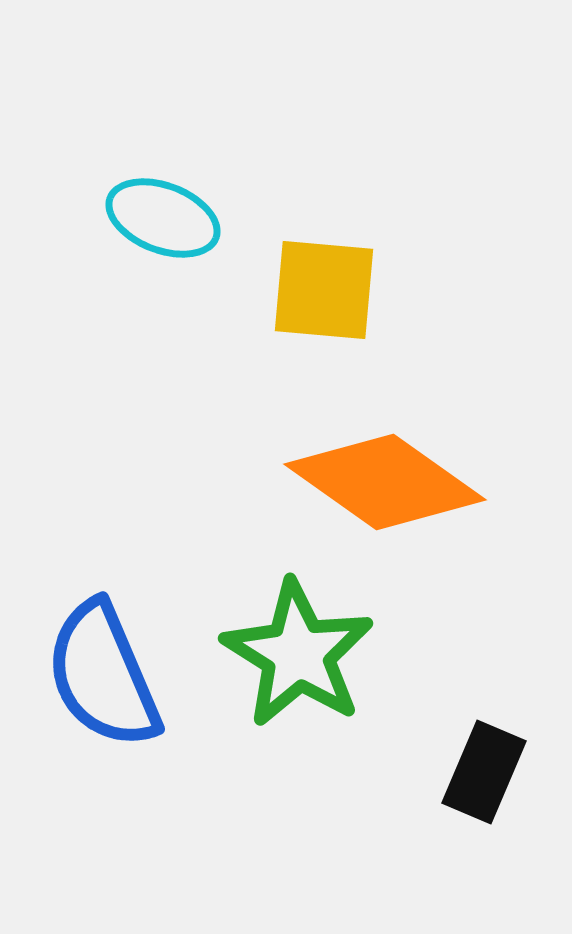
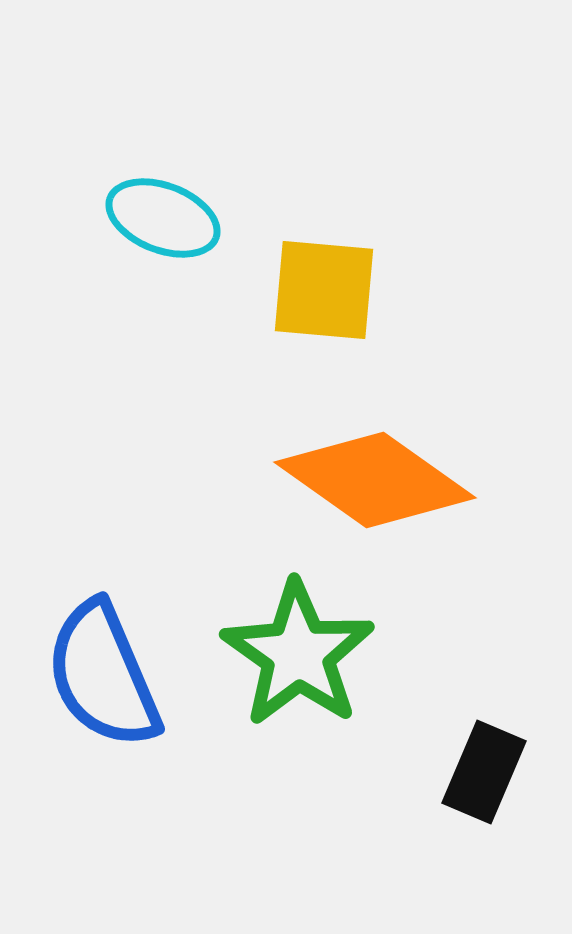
orange diamond: moved 10 px left, 2 px up
green star: rotated 3 degrees clockwise
